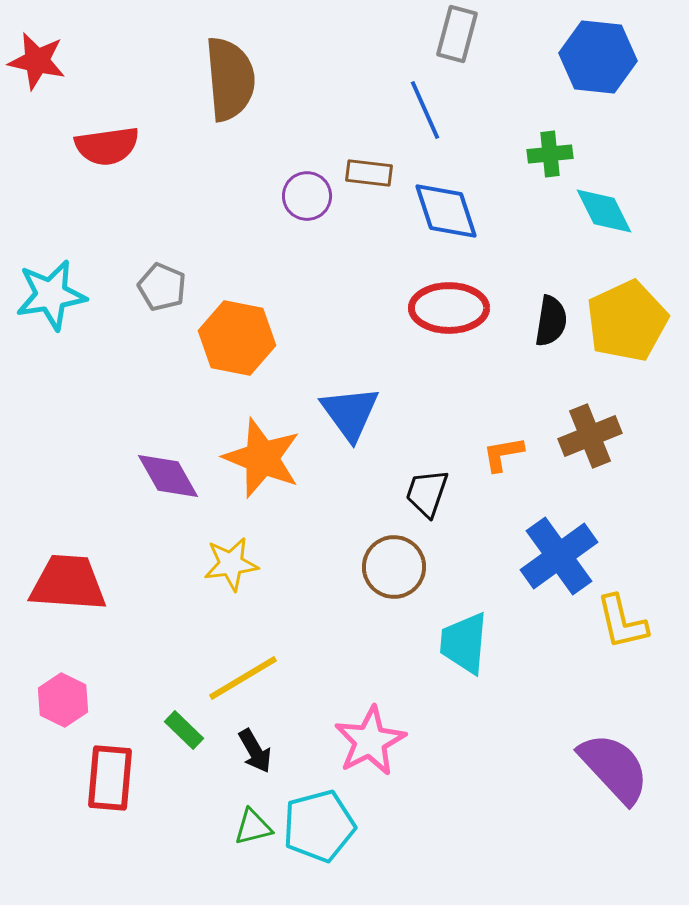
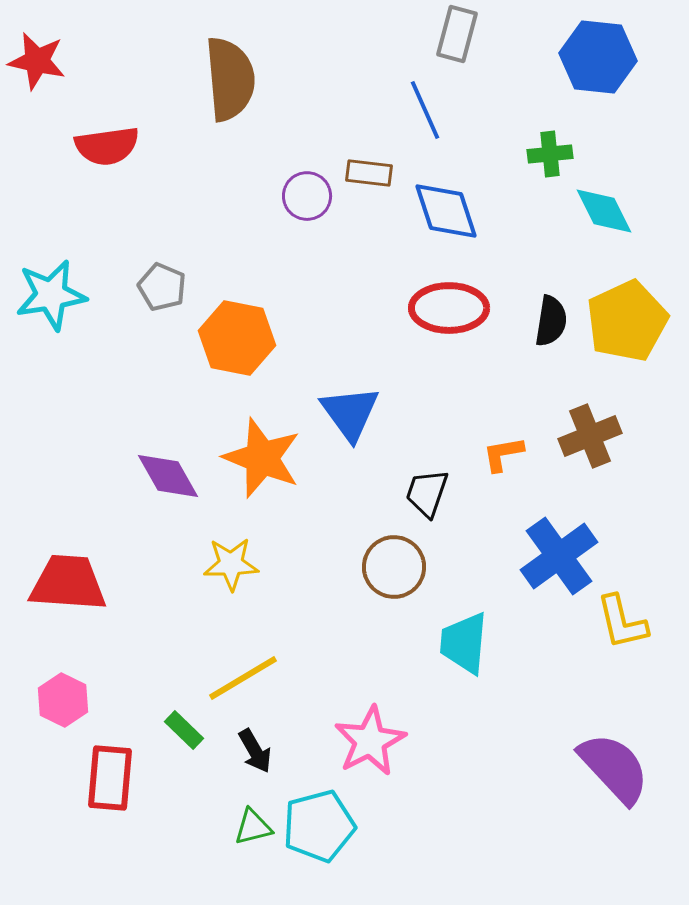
yellow star: rotated 6 degrees clockwise
